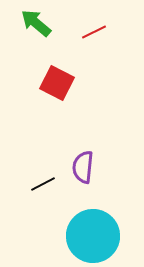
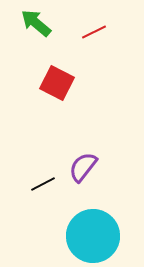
purple semicircle: rotated 32 degrees clockwise
